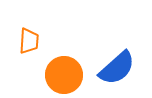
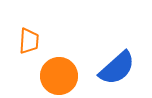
orange circle: moved 5 px left, 1 px down
